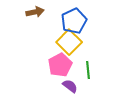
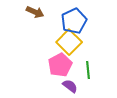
brown arrow: rotated 36 degrees clockwise
